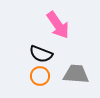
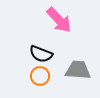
pink arrow: moved 1 px right, 5 px up; rotated 8 degrees counterclockwise
gray trapezoid: moved 2 px right, 4 px up
